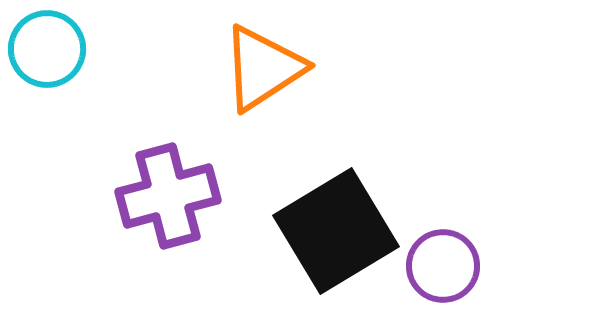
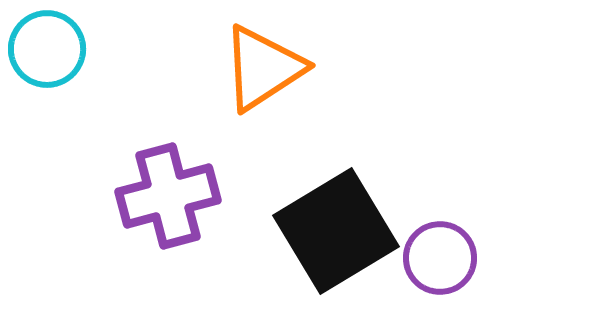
purple circle: moved 3 px left, 8 px up
